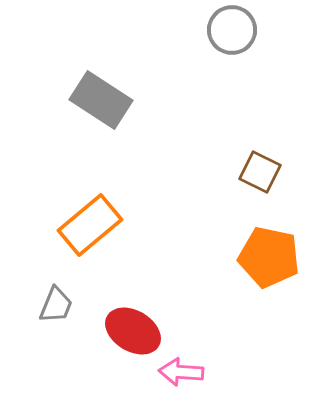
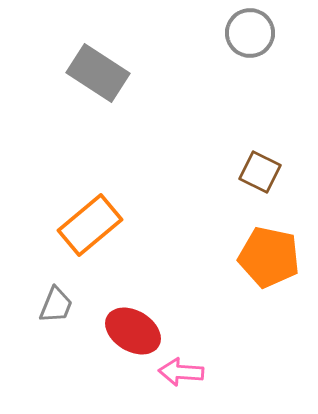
gray circle: moved 18 px right, 3 px down
gray rectangle: moved 3 px left, 27 px up
